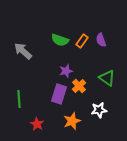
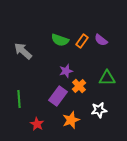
purple semicircle: rotated 32 degrees counterclockwise
green triangle: rotated 36 degrees counterclockwise
purple rectangle: moved 1 px left, 2 px down; rotated 18 degrees clockwise
orange star: moved 1 px left, 1 px up
